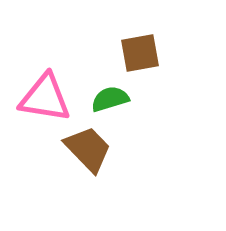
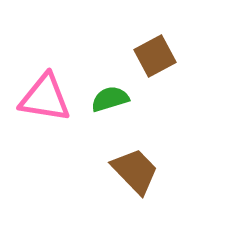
brown square: moved 15 px right, 3 px down; rotated 18 degrees counterclockwise
brown trapezoid: moved 47 px right, 22 px down
